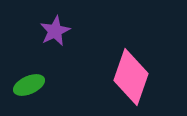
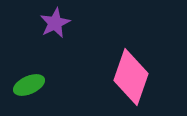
purple star: moved 8 px up
